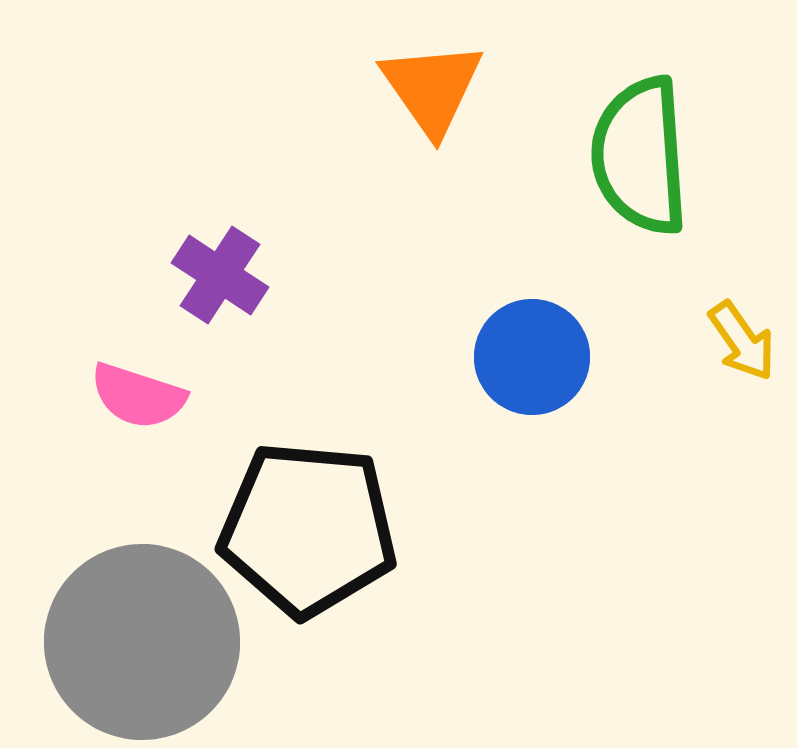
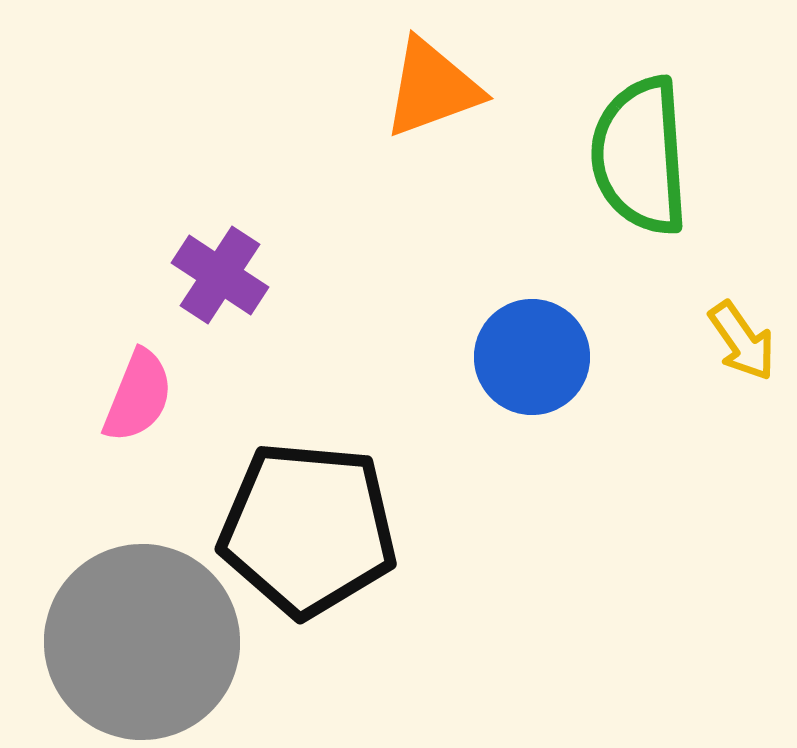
orange triangle: rotated 45 degrees clockwise
pink semicircle: rotated 86 degrees counterclockwise
